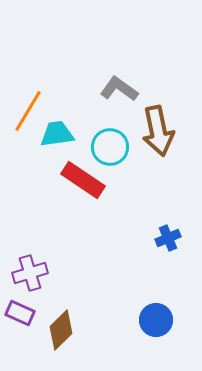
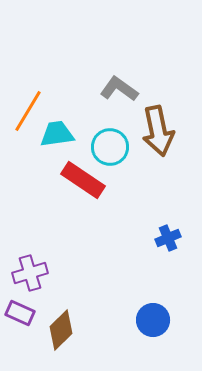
blue circle: moved 3 px left
